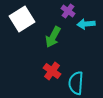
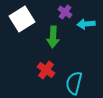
purple cross: moved 3 px left, 1 px down
green arrow: rotated 25 degrees counterclockwise
red cross: moved 6 px left, 1 px up
cyan semicircle: moved 2 px left; rotated 10 degrees clockwise
